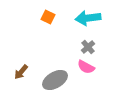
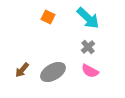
cyan arrow: rotated 130 degrees counterclockwise
pink semicircle: moved 4 px right, 4 px down
brown arrow: moved 1 px right, 2 px up
gray ellipse: moved 2 px left, 8 px up
